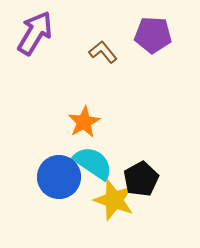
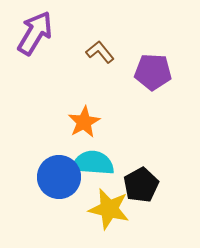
purple pentagon: moved 37 px down
brown L-shape: moved 3 px left
cyan semicircle: rotated 30 degrees counterclockwise
black pentagon: moved 6 px down
yellow star: moved 5 px left, 9 px down; rotated 6 degrees counterclockwise
